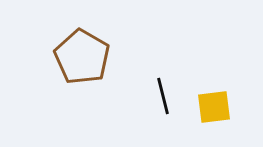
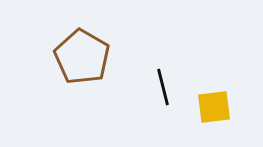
black line: moved 9 px up
